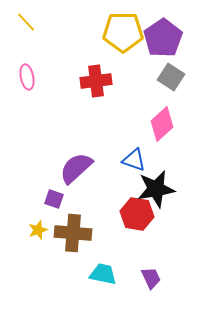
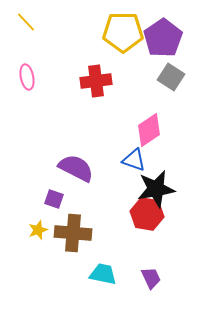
pink diamond: moved 13 px left, 6 px down; rotated 8 degrees clockwise
purple semicircle: rotated 69 degrees clockwise
red hexagon: moved 10 px right
